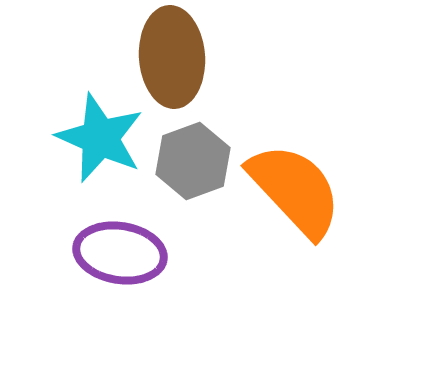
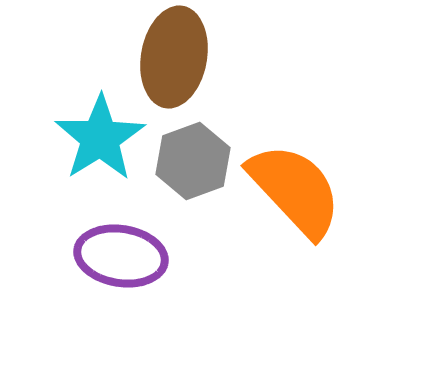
brown ellipse: moved 2 px right; rotated 14 degrees clockwise
cyan star: rotated 16 degrees clockwise
purple ellipse: moved 1 px right, 3 px down
